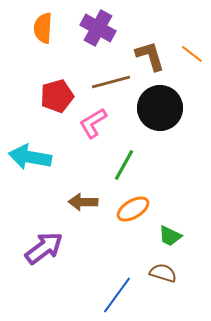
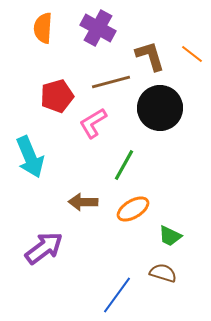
cyan arrow: rotated 123 degrees counterclockwise
